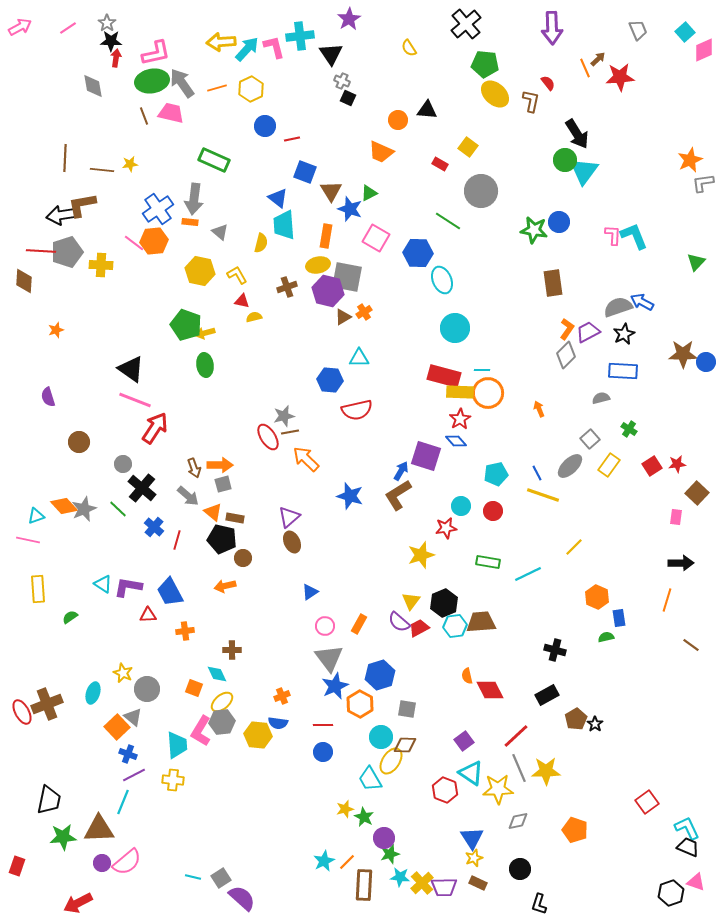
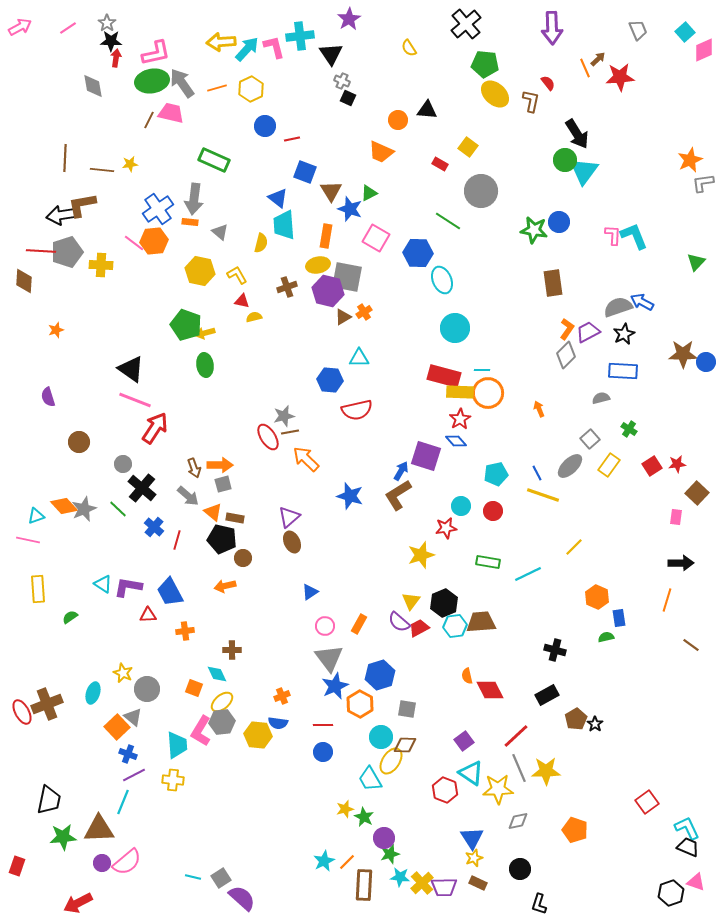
brown line at (144, 116): moved 5 px right, 4 px down; rotated 48 degrees clockwise
